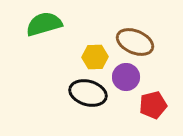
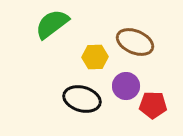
green semicircle: moved 8 px right; rotated 21 degrees counterclockwise
purple circle: moved 9 px down
black ellipse: moved 6 px left, 6 px down
red pentagon: rotated 16 degrees clockwise
